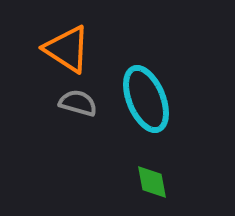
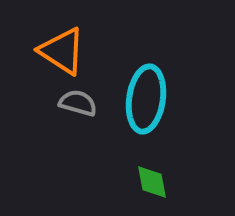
orange triangle: moved 5 px left, 2 px down
cyan ellipse: rotated 30 degrees clockwise
